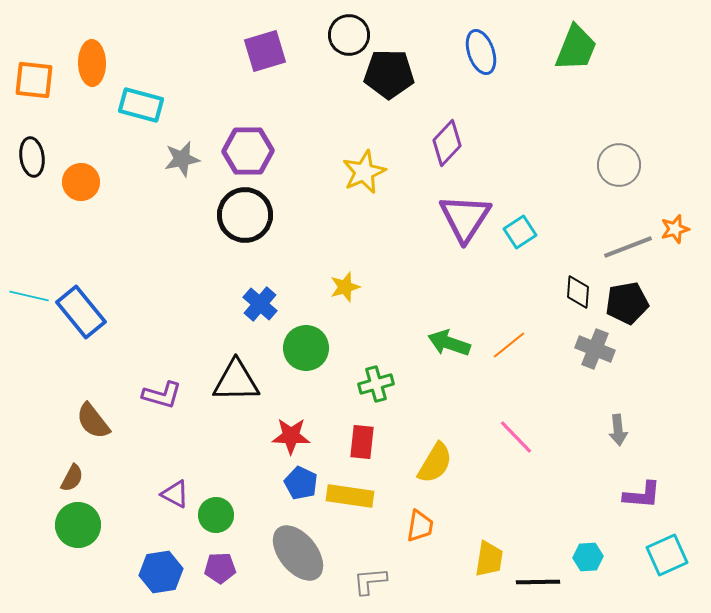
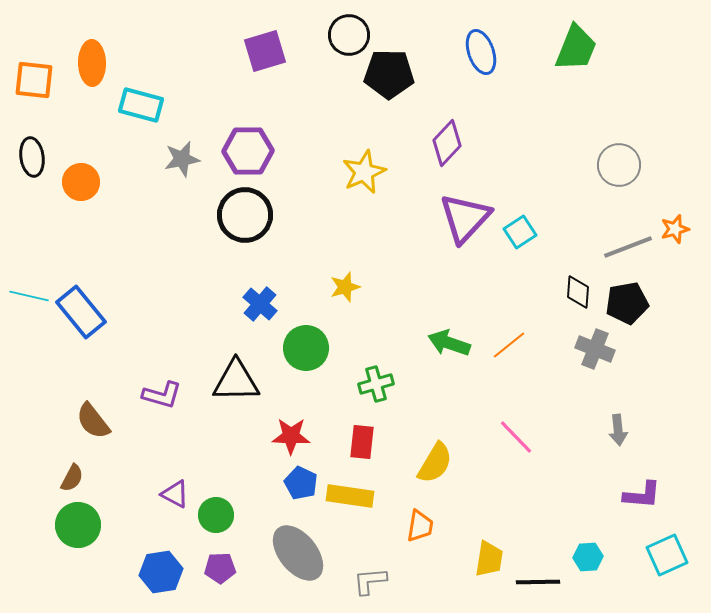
purple triangle at (465, 218): rotated 10 degrees clockwise
